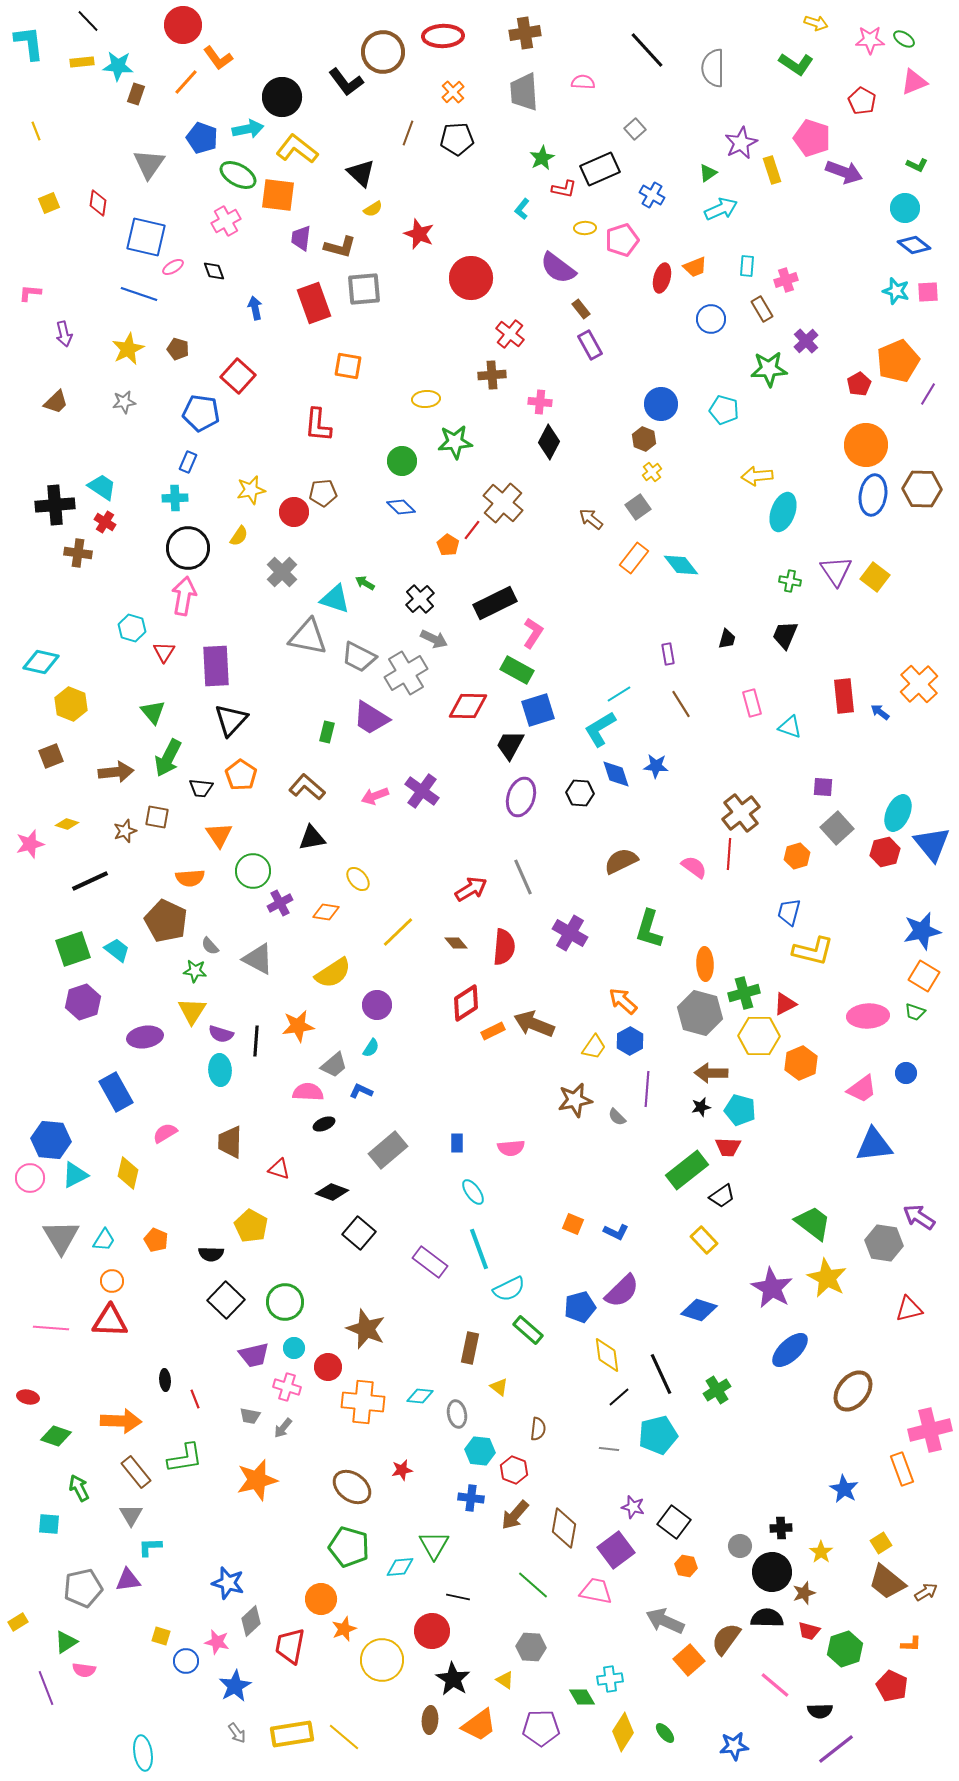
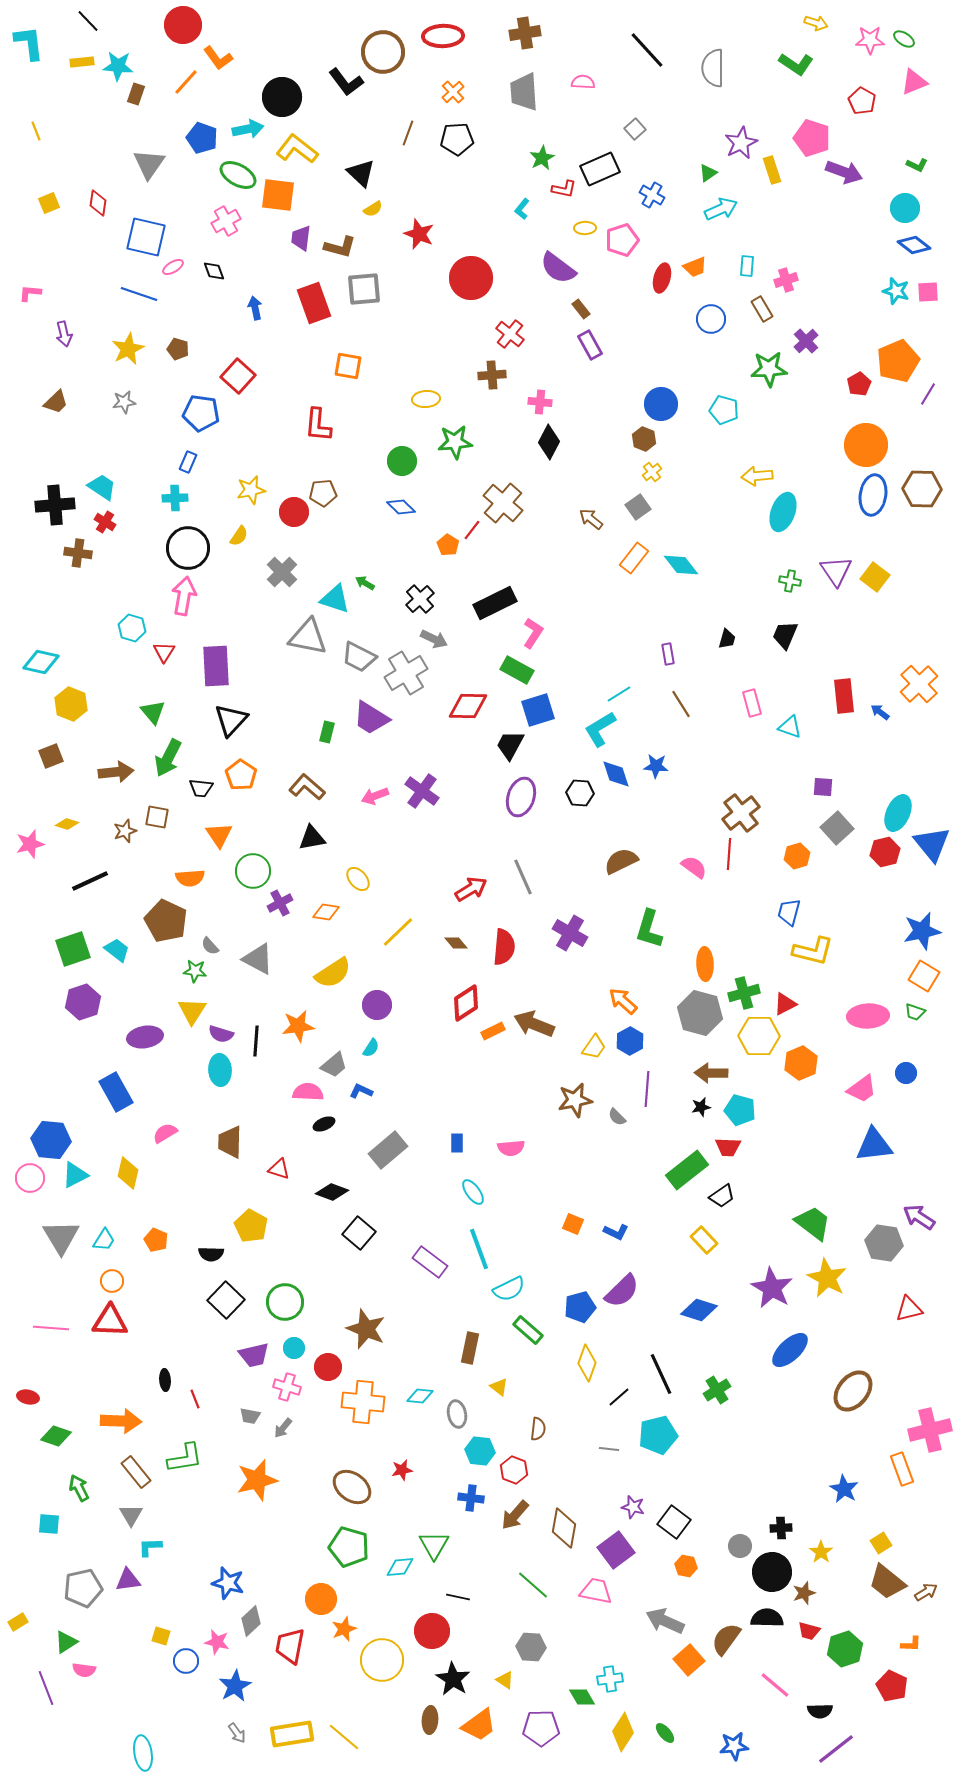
yellow diamond at (607, 1355): moved 20 px left, 8 px down; rotated 27 degrees clockwise
